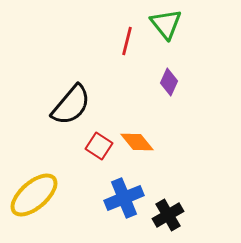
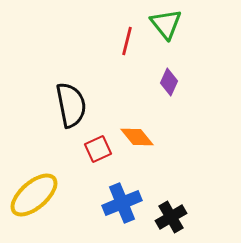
black semicircle: rotated 51 degrees counterclockwise
orange diamond: moved 5 px up
red square: moved 1 px left, 3 px down; rotated 32 degrees clockwise
blue cross: moved 2 px left, 5 px down
black cross: moved 3 px right, 2 px down
